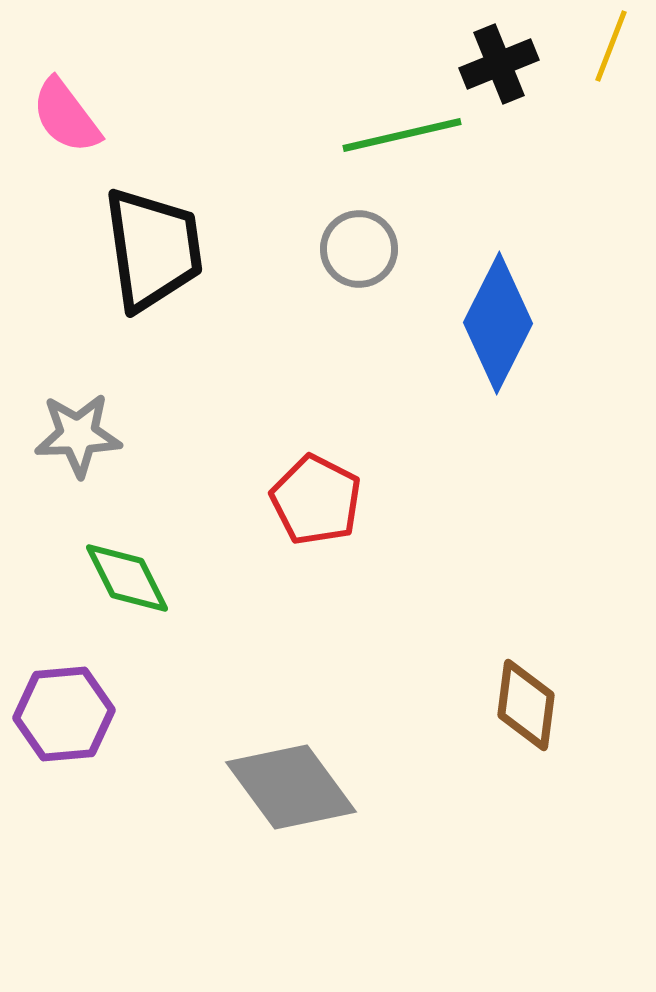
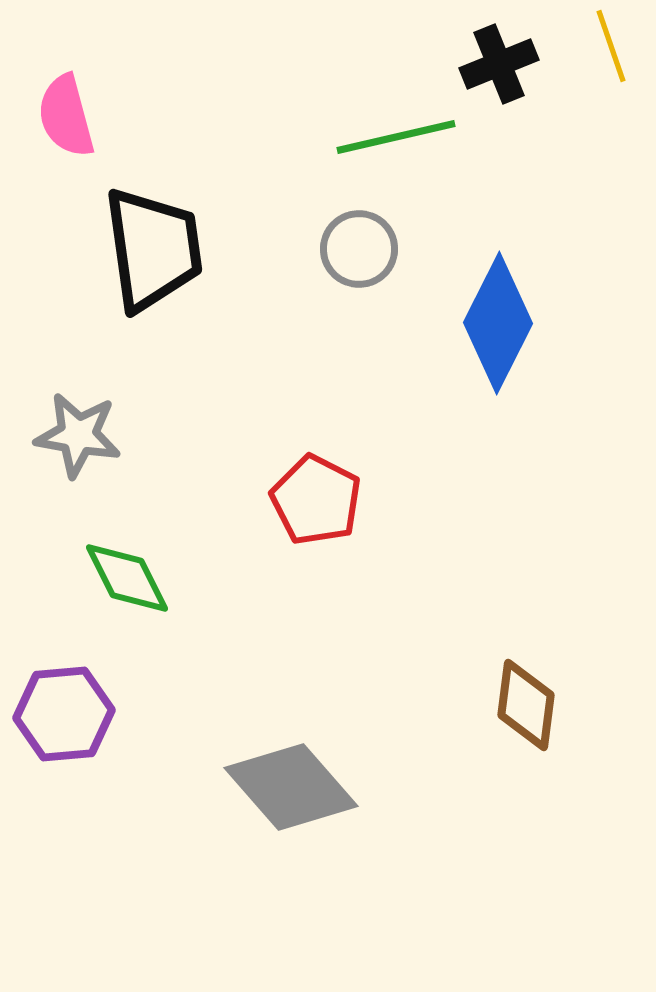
yellow line: rotated 40 degrees counterclockwise
pink semicircle: rotated 22 degrees clockwise
green line: moved 6 px left, 2 px down
gray star: rotated 12 degrees clockwise
gray diamond: rotated 5 degrees counterclockwise
